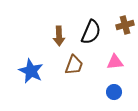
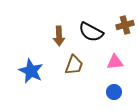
black semicircle: rotated 95 degrees clockwise
